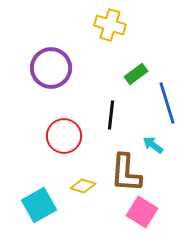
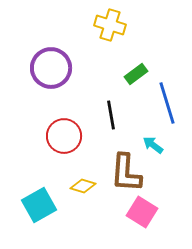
black line: rotated 16 degrees counterclockwise
